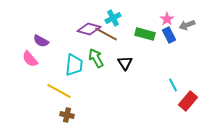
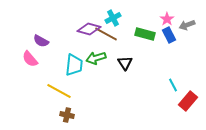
green arrow: rotated 78 degrees counterclockwise
